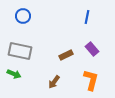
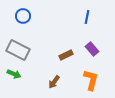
gray rectangle: moved 2 px left, 1 px up; rotated 15 degrees clockwise
